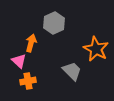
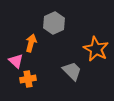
pink triangle: moved 3 px left
orange cross: moved 2 px up
